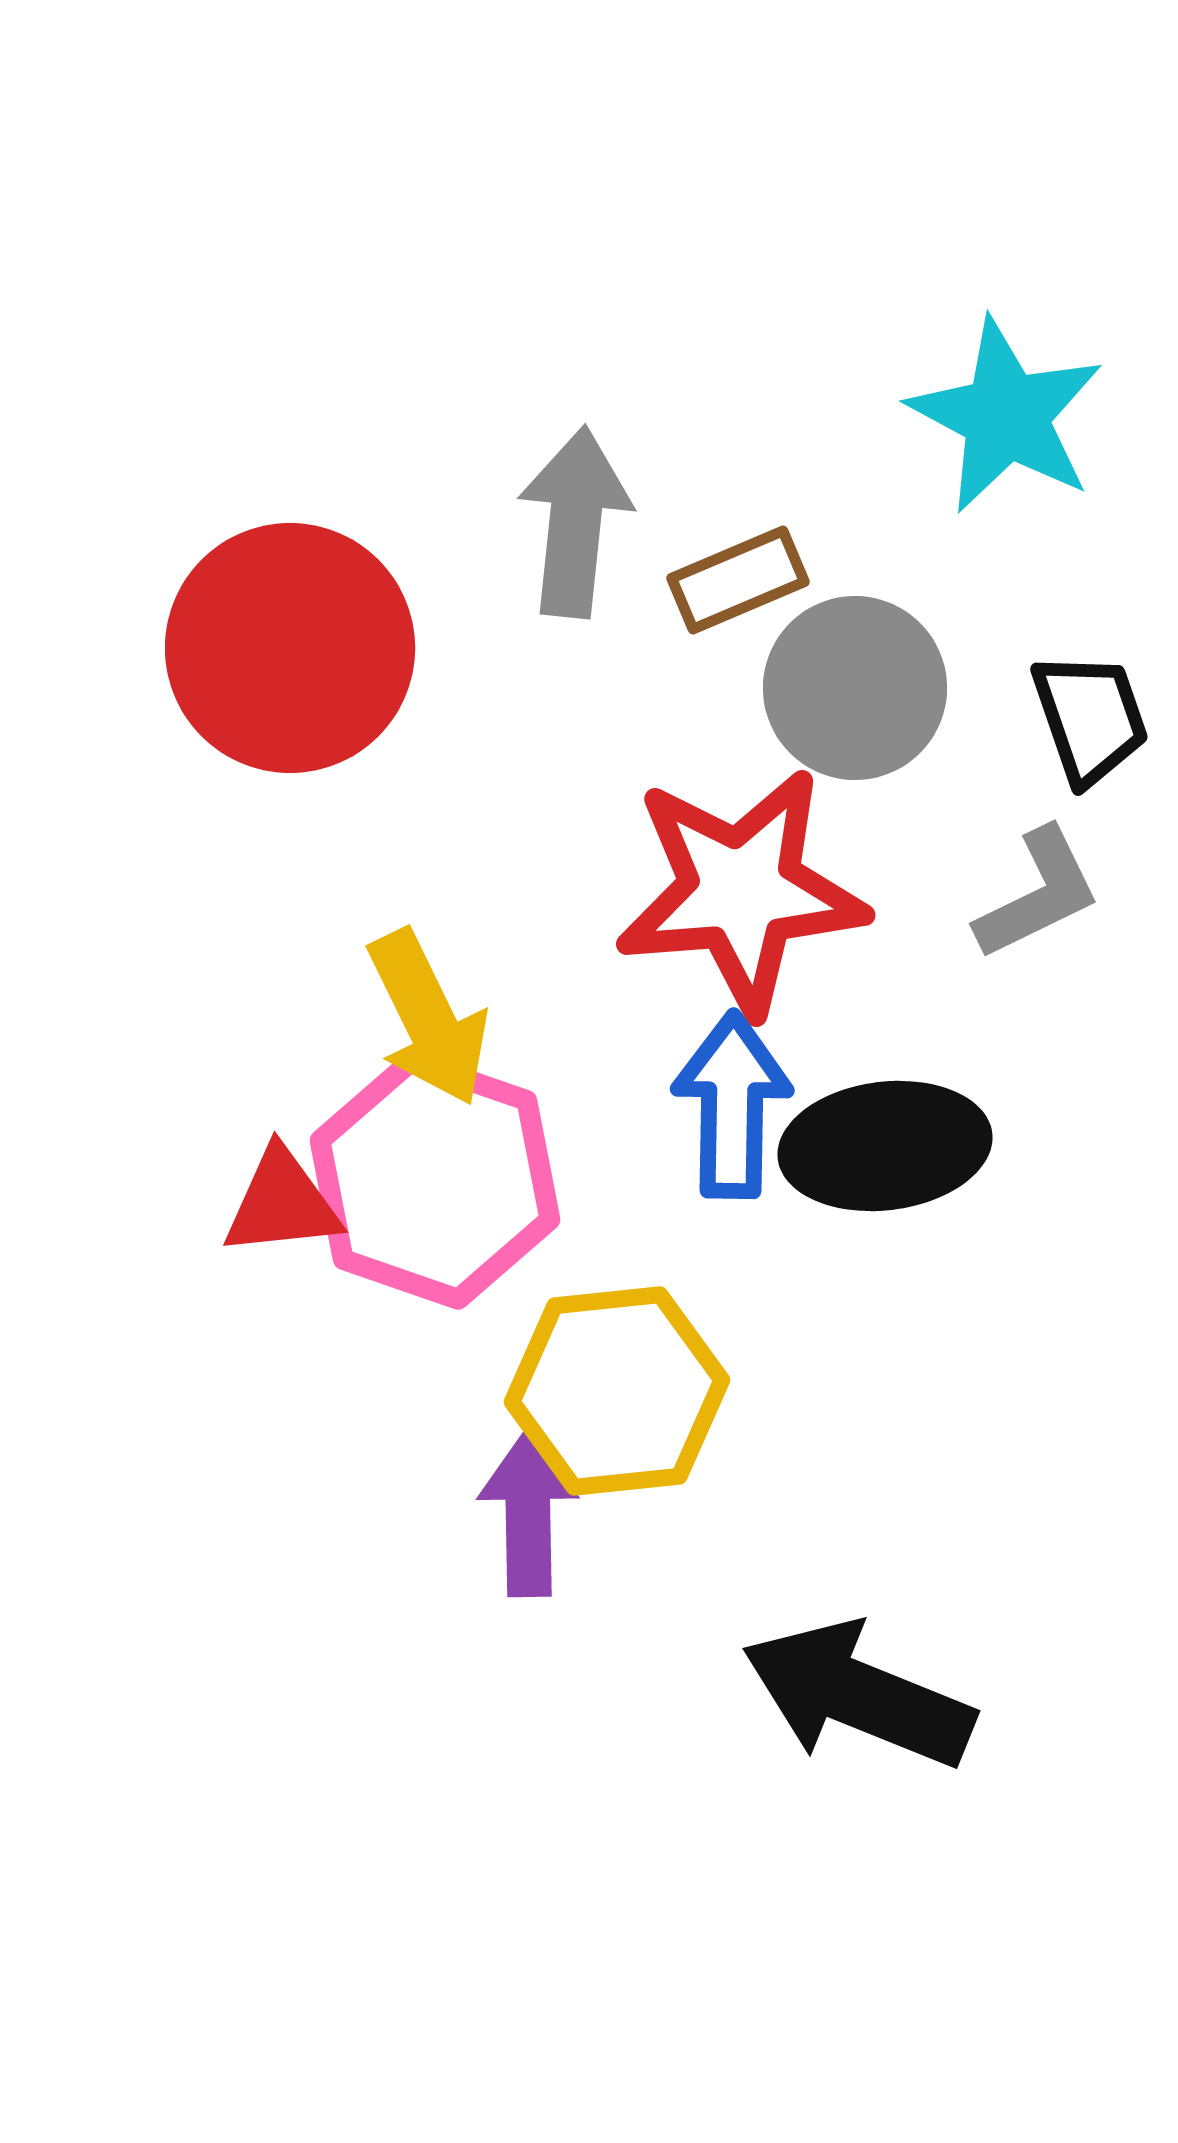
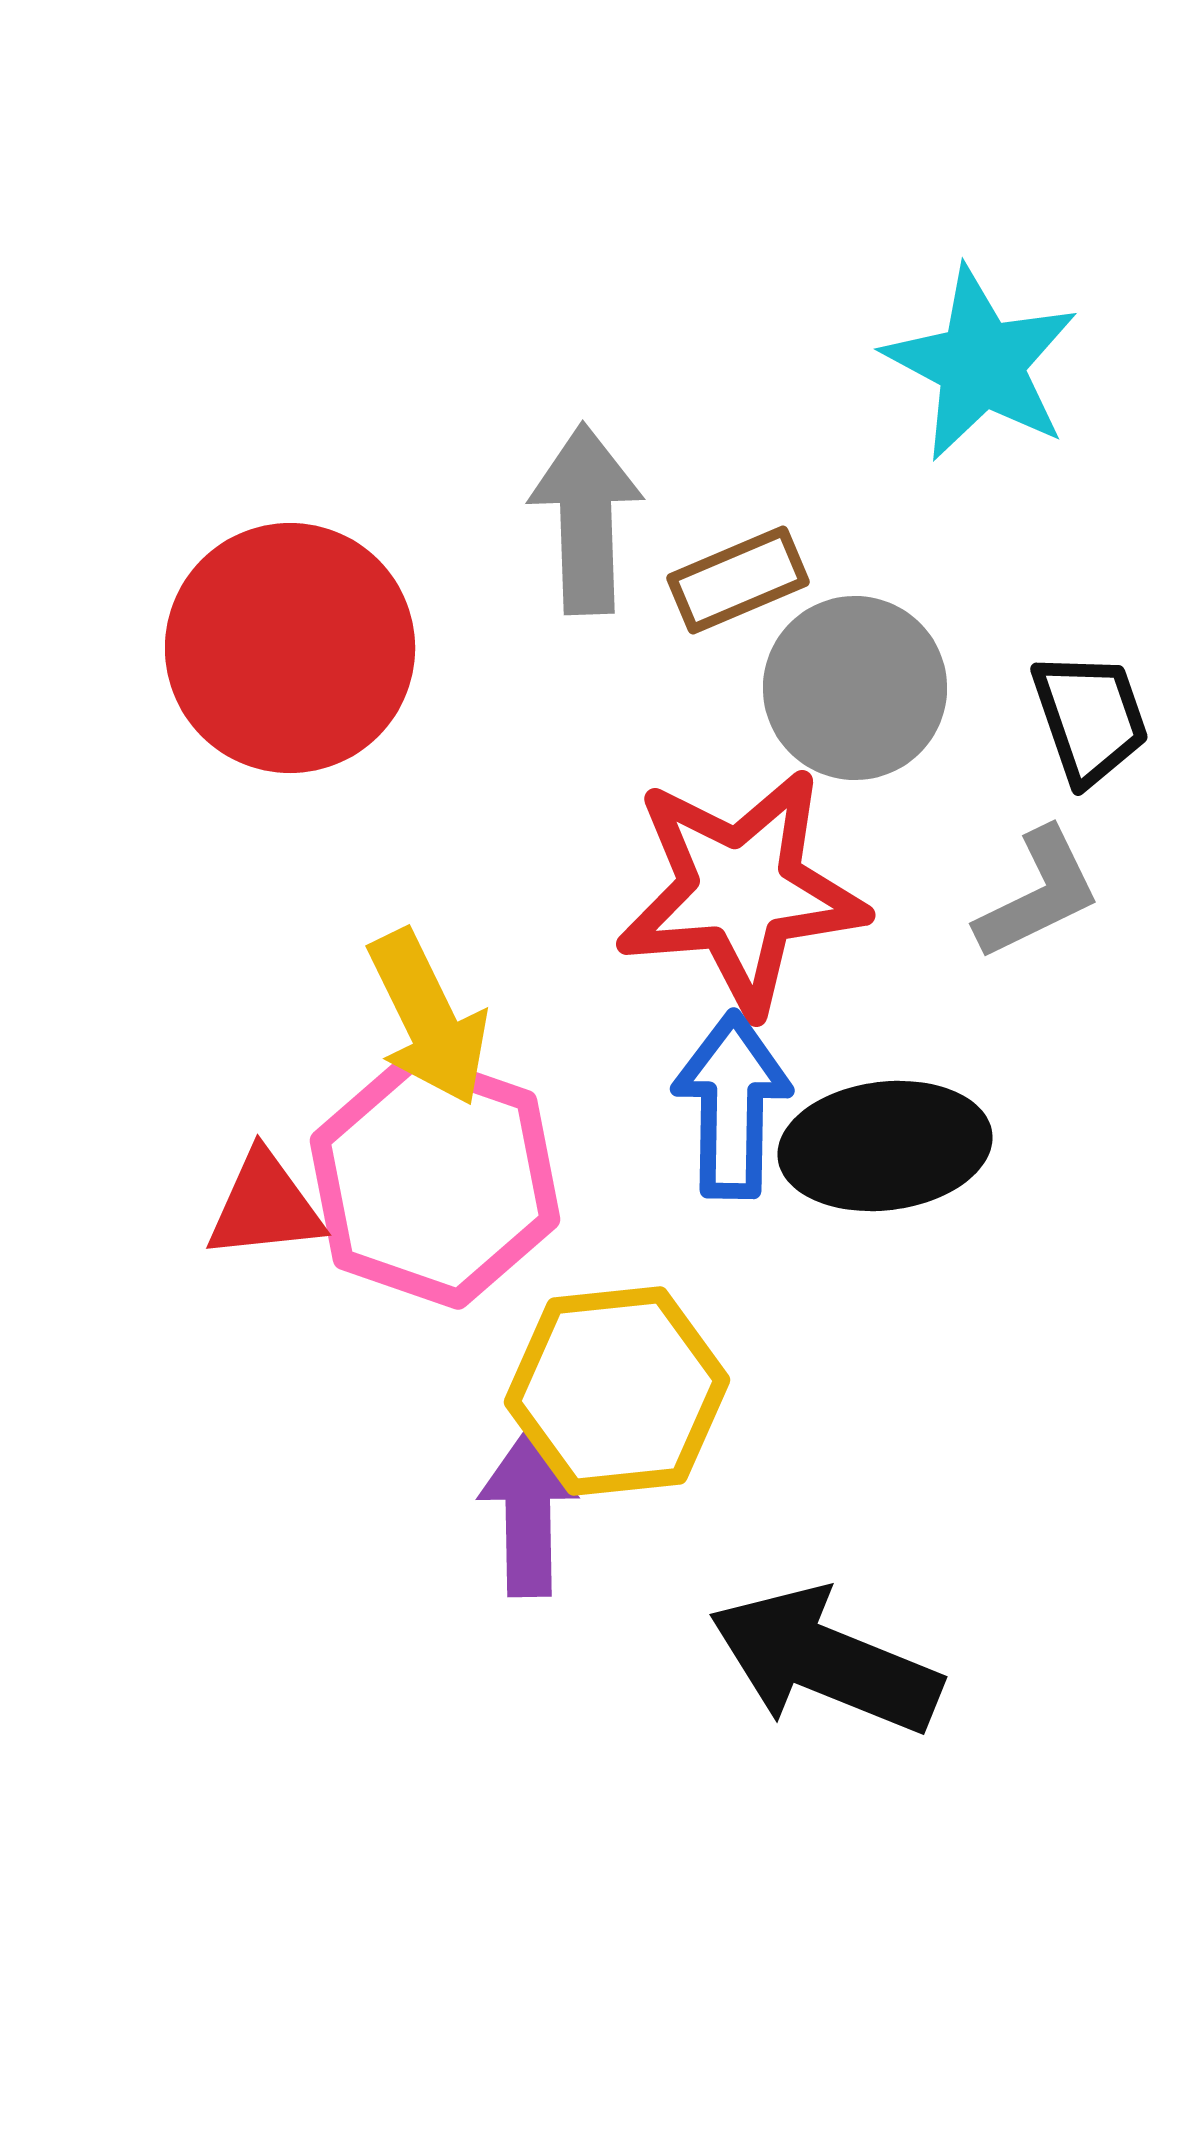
cyan star: moved 25 px left, 52 px up
gray arrow: moved 11 px right, 3 px up; rotated 8 degrees counterclockwise
red triangle: moved 17 px left, 3 px down
black arrow: moved 33 px left, 34 px up
